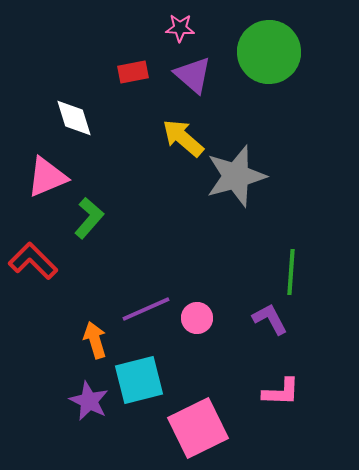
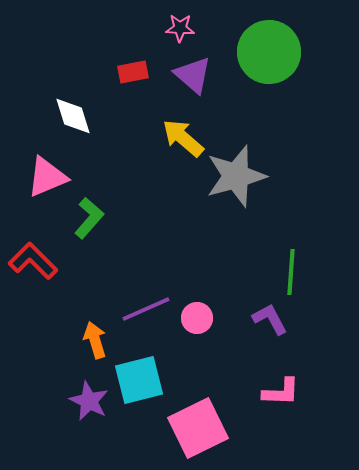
white diamond: moved 1 px left, 2 px up
